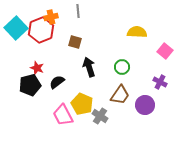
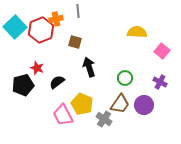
orange cross: moved 5 px right, 2 px down
cyan square: moved 1 px left, 1 px up
pink square: moved 3 px left
green circle: moved 3 px right, 11 px down
black pentagon: moved 7 px left
brown trapezoid: moved 9 px down
purple circle: moved 1 px left
gray cross: moved 4 px right, 3 px down
